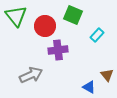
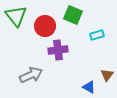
cyan rectangle: rotated 32 degrees clockwise
brown triangle: rotated 16 degrees clockwise
